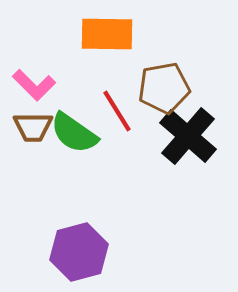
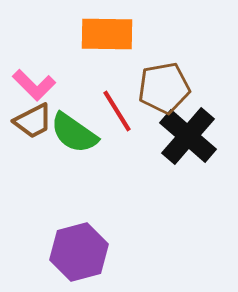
brown trapezoid: moved 6 px up; rotated 27 degrees counterclockwise
